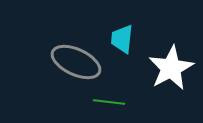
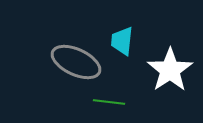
cyan trapezoid: moved 2 px down
white star: moved 1 px left, 2 px down; rotated 6 degrees counterclockwise
